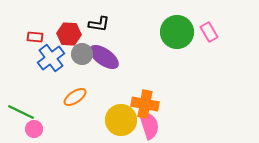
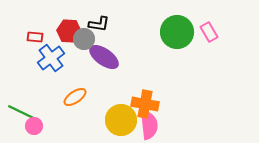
red hexagon: moved 3 px up
gray circle: moved 2 px right, 15 px up
pink semicircle: rotated 12 degrees clockwise
pink circle: moved 3 px up
